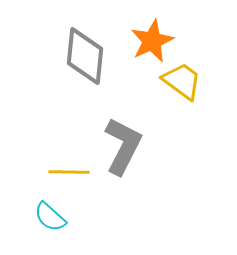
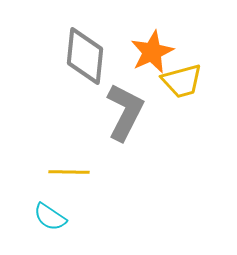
orange star: moved 11 px down
yellow trapezoid: rotated 129 degrees clockwise
gray L-shape: moved 2 px right, 34 px up
cyan semicircle: rotated 8 degrees counterclockwise
